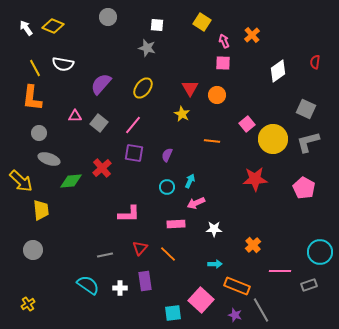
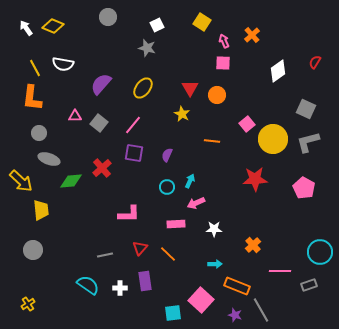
white square at (157, 25): rotated 32 degrees counterclockwise
red semicircle at (315, 62): rotated 24 degrees clockwise
